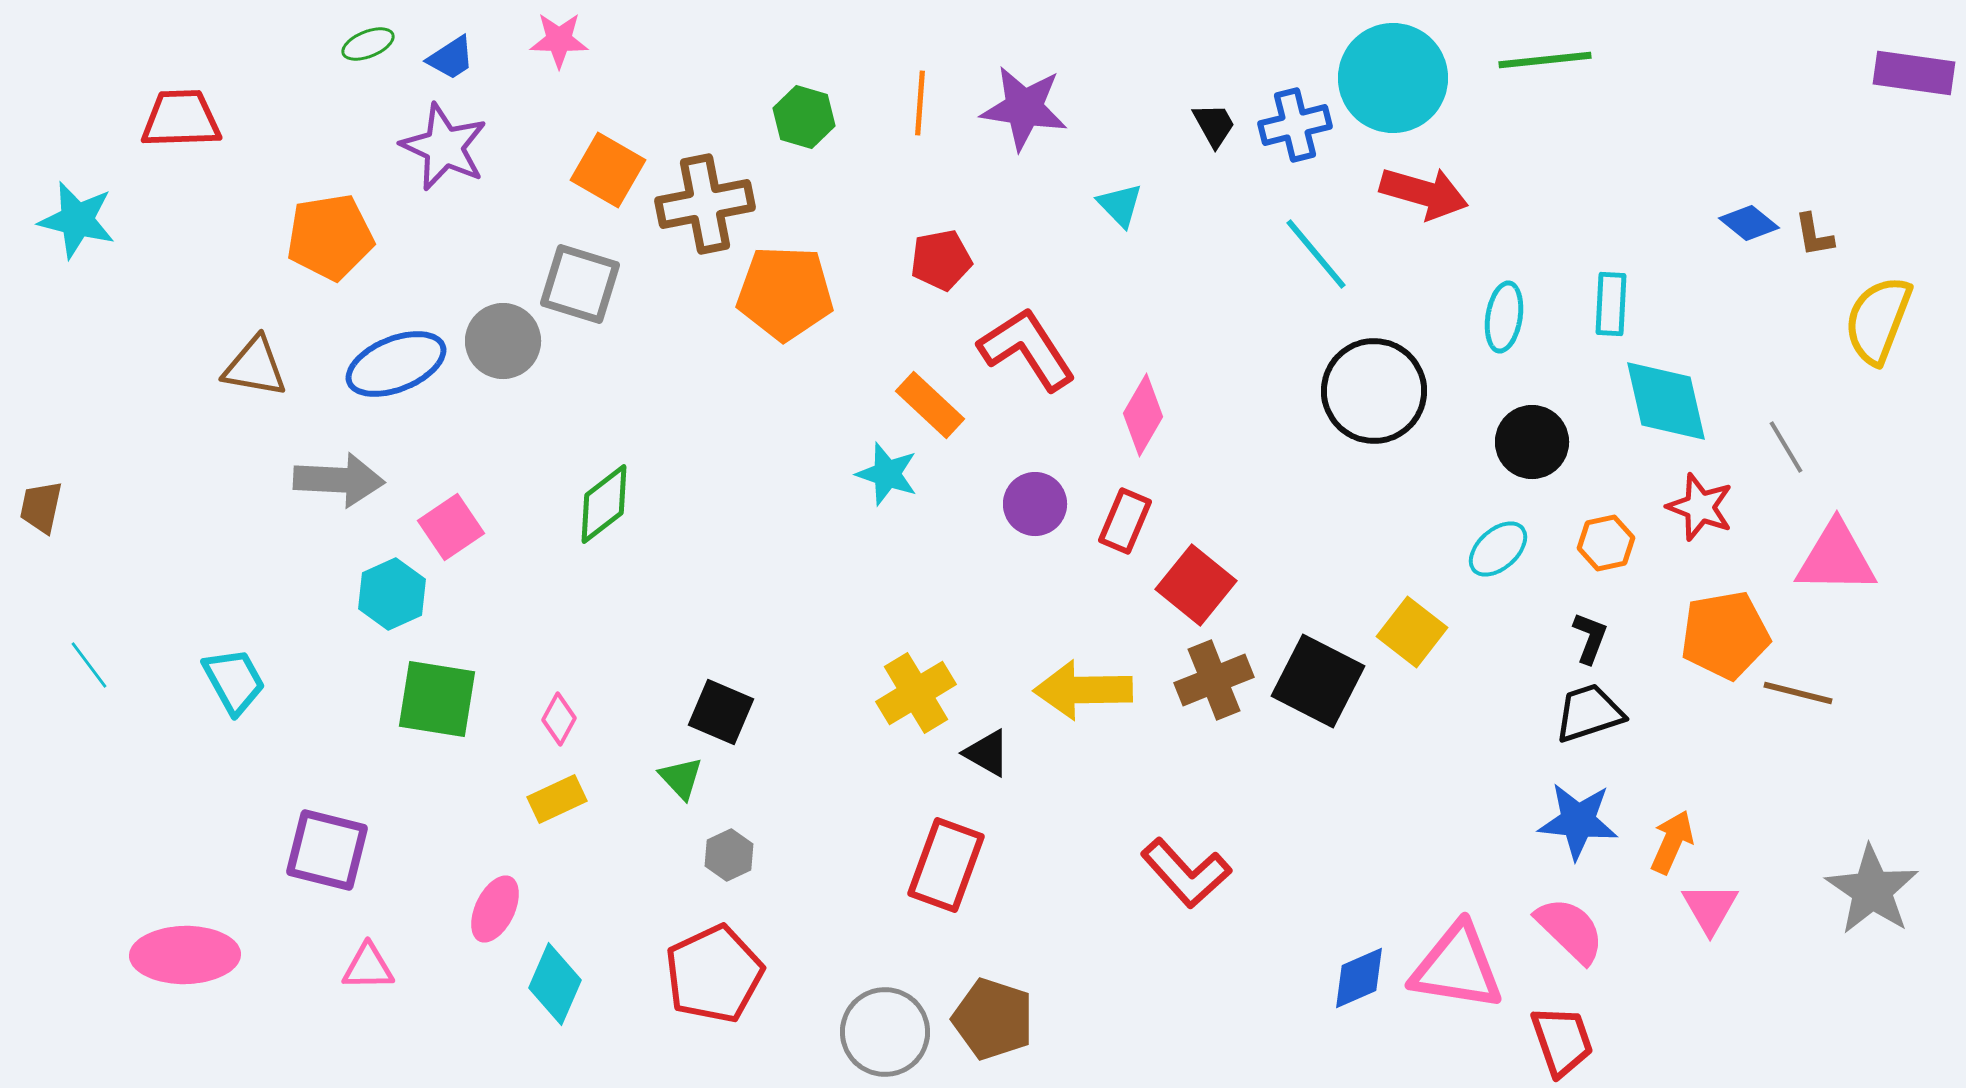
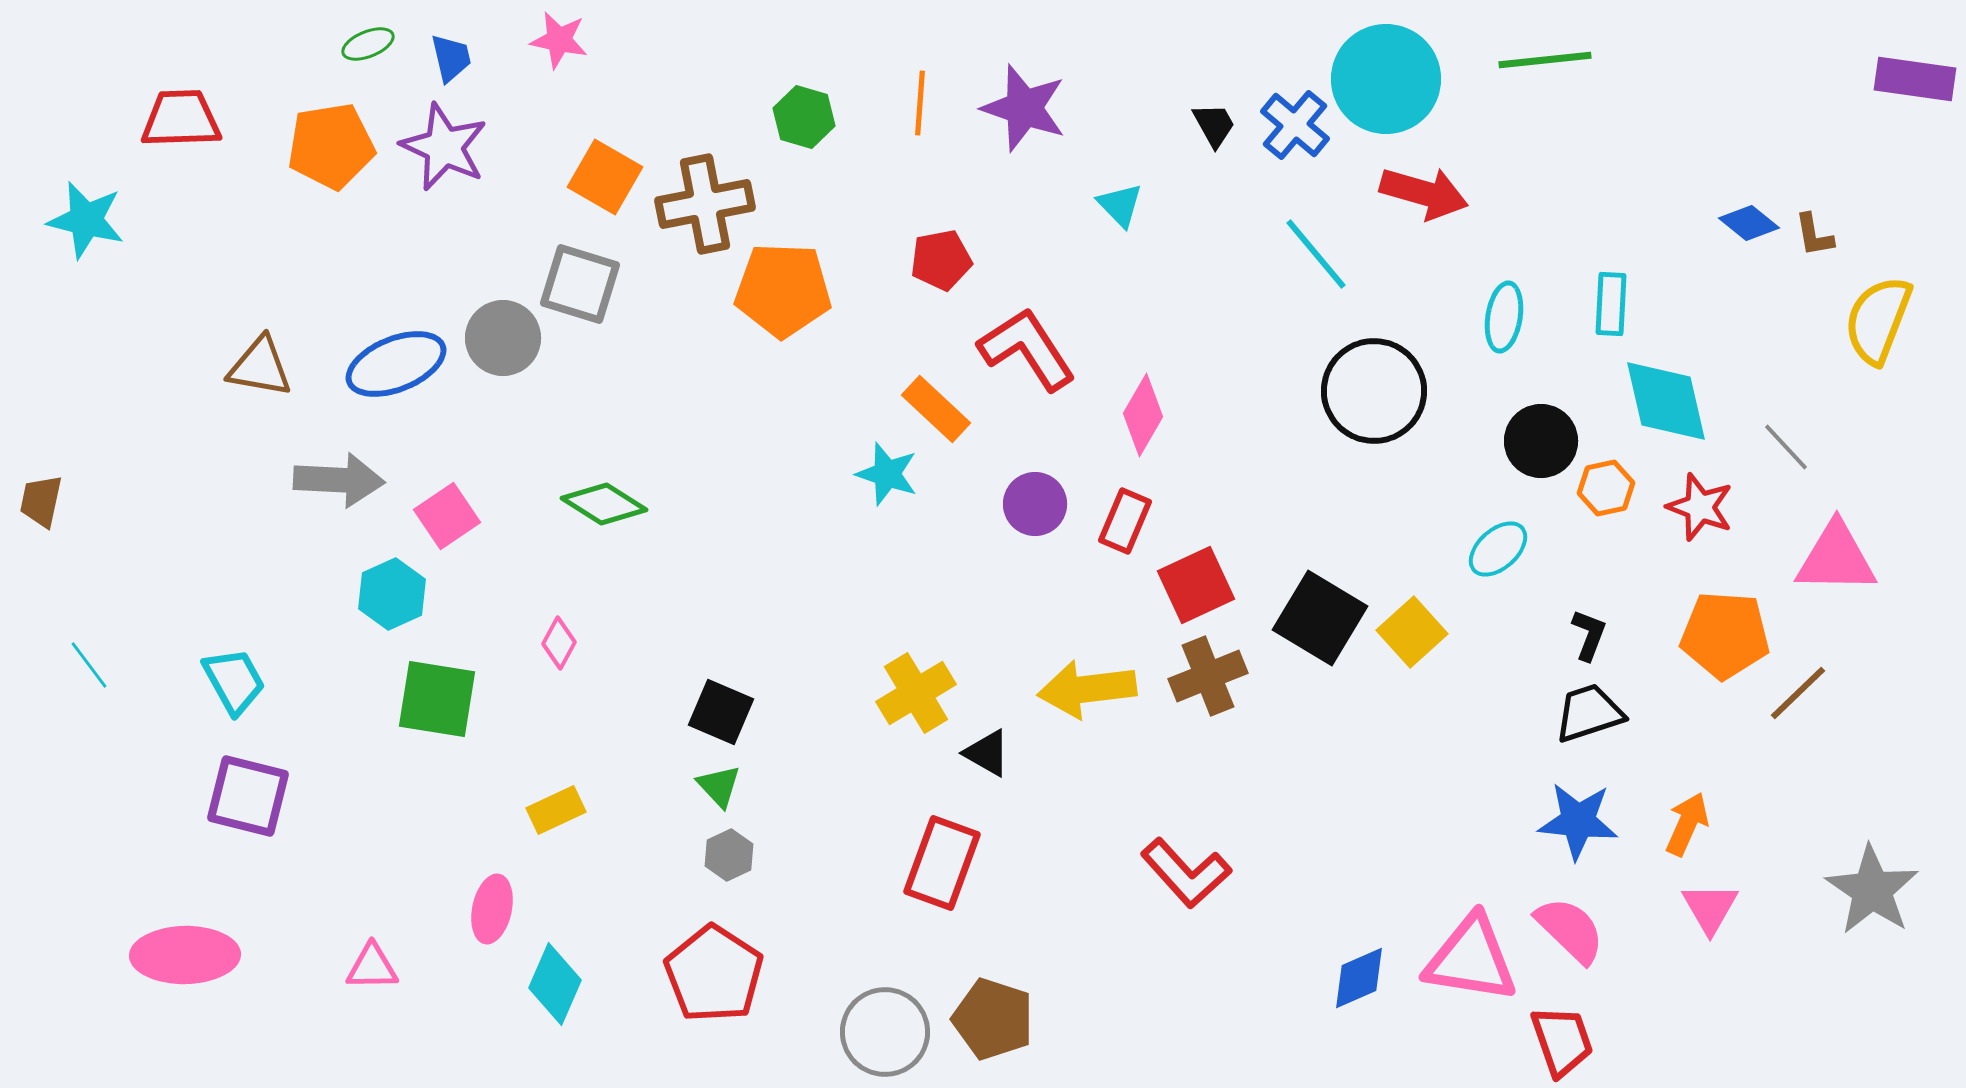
pink star at (559, 40): rotated 10 degrees clockwise
blue trapezoid at (451, 58): rotated 70 degrees counterclockwise
purple rectangle at (1914, 73): moved 1 px right, 6 px down
cyan circle at (1393, 78): moved 7 px left, 1 px down
purple star at (1024, 108): rotated 10 degrees clockwise
blue cross at (1295, 125): rotated 36 degrees counterclockwise
orange square at (608, 170): moved 3 px left, 7 px down
cyan star at (77, 220): moved 9 px right
orange pentagon at (330, 237): moved 1 px right, 91 px up
orange pentagon at (785, 293): moved 2 px left, 3 px up
gray circle at (503, 341): moved 3 px up
brown triangle at (255, 367): moved 5 px right
orange rectangle at (930, 405): moved 6 px right, 4 px down
black circle at (1532, 442): moved 9 px right, 1 px up
gray line at (1786, 447): rotated 12 degrees counterclockwise
green diamond at (604, 504): rotated 70 degrees clockwise
brown trapezoid at (41, 507): moved 6 px up
pink square at (451, 527): moved 4 px left, 11 px up
orange hexagon at (1606, 543): moved 55 px up
red square at (1196, 585): rotated 26 degrees clockwise
yellow square at (1412, 632): rotated 10 degrees clockwise
orange pentagon at (1725, 635): rotated 14 degrees clockwise
black L-shape at (1590, 638): moved 1 px left, 3 px up
brown cross at (1214, 680): moved 6 px left, 4 px up
black square at (1318, 681): moved 2 px right, 63 px up; rotated 4 degrees clockwise
yellow arrow at (1083, 690): moved 4 px right, 1 px up; rotated 6 degrees counterclockwise
brown line at (1798, 693): rotated 58 degrees counterclockwise
pink diamond at (559, 719): moved 76 px up
green triangle at (681, 778): moved 38 px right, 8 px down
yellow rectangle at (557, 799): moved 1 px left, 11 px down
orange arrow at (1672, 842): moved 15 px right, 18 px up
purple square at (327, 850): moved 79 px left, 54 px up
red rectangle at (946, 865): moved 4 px left, 2 px up
pink ellipse at (495, 909): moved 3 px left; rotated 14 degrees counterclockwise
pink triangle at (368, 967): moved 4 px right
pink triangle at (1457, 967): moved 14 px right, 8 px up
red pentagon at (714, 974): rotated 14 degrees counterclockwise
